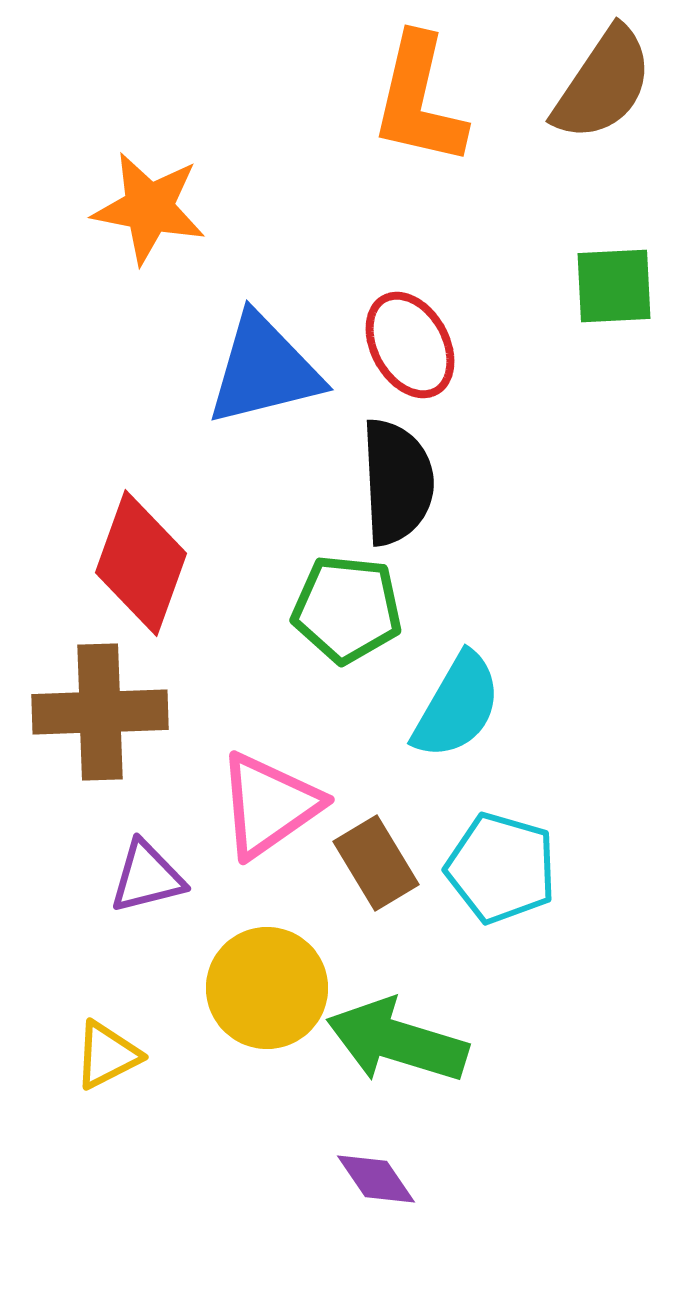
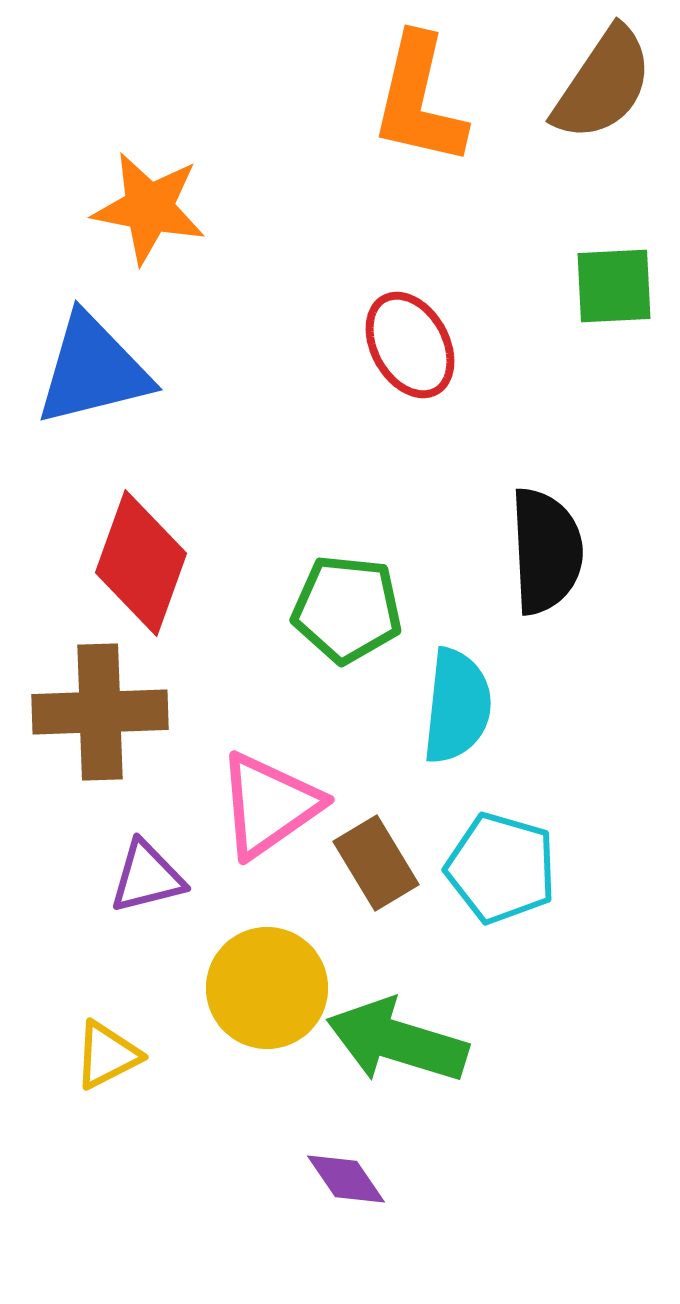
blue triangle: moved 171 px left
black semicircle: moved 149 px right, 69 px down
cyan semicircle: rotated 24 degrees counterclockwise
purple diamond: moved 30 px left
